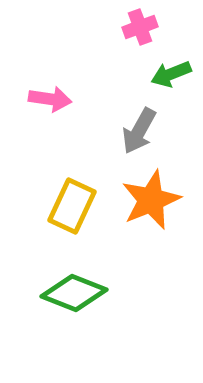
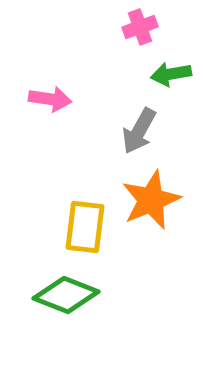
green arrow: rotated 12 degrees clockwise
yellow rectangle: moved 13 px right, 21 px down; rotated 18 degrees counterclockwise
green diamond: moved 8 px left, 2 px down
